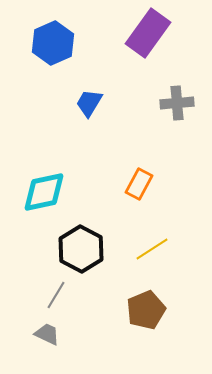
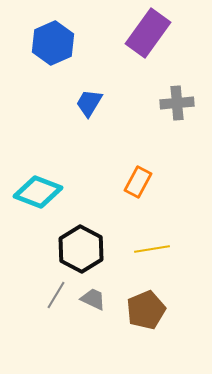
orange rectangle: moved 1 px left, 2 px up
cyan diamond: moved 6 px left; rotated 33 degrees clockwise
yellow line: rotated 24 degrees clockwise
gray trapezoid: moved 46 px right, 35 px up
